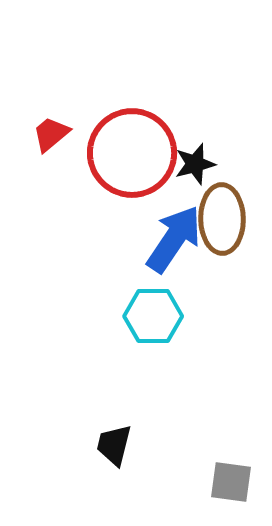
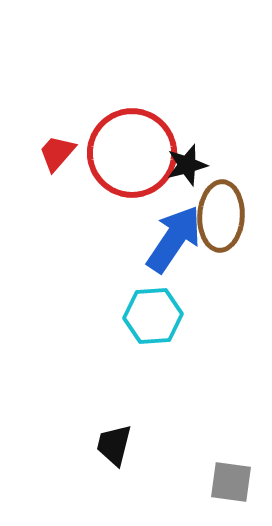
red trapezoid: moved 6 px right, 19 px down; rotated 9 degrees counterclockwise
black star: moved 8 px left, 1 px down
brown ellipse: moved 1 px left, 3 px up; rotated 4 degrees clockwise
cyan hexagon: rotated 4 degrees counterclockwise
